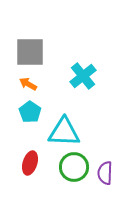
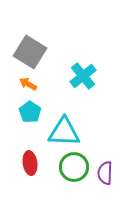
gray square: rotated 32 degrees clockwise
red ellipse: rotated 25 degrees counterclockwise
